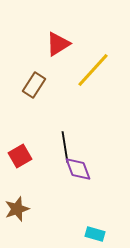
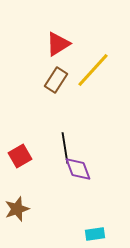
brown rectangle: moved 22 px right, 5 px up
black line: moved 1 px down
cyan rectangle: rotated 24 degrees counterclockwise
